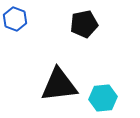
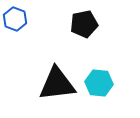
black triangle: moved 2 px left, 1 px up
cyan hexagon: moved 4 px left, 15 px up; rotated 12 degrees clockwise
